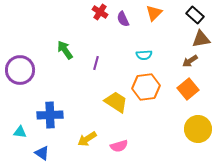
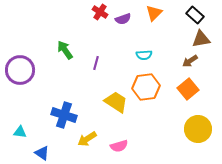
purple semicircle: rotated 84 degrees counterclockwise
blue cross: moved 14 px right; rotated 20 degrees clockwise
